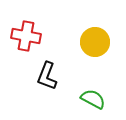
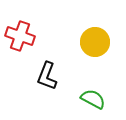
red cross: moved 6 px left; rotated 8 degrees clockwise
